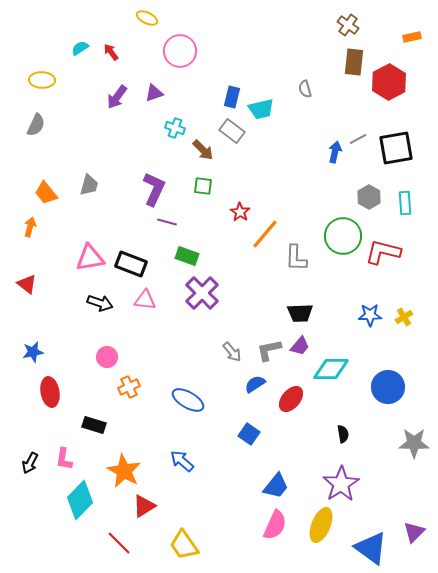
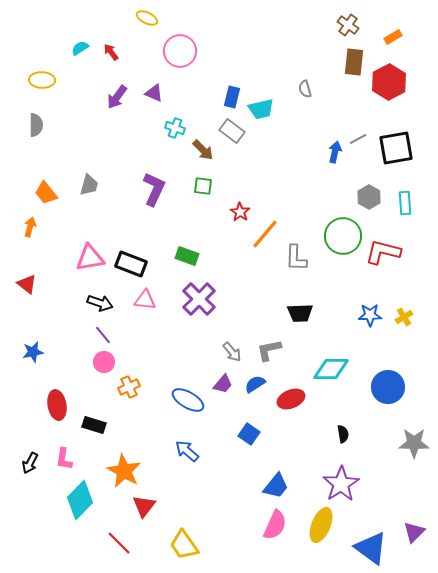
orange rectangle at (412, 37): moved 19 px left; rotated 18 degrees counterclockwise
purple triangle at (154, 93): rotated 42 degrees clockwise
gray semicircle at (36, 125): rotated 25 degrees counterclockwise
purple line at (167, 222): moved 64 px left, 113 px down; rotated 36 degrees clockwise
purple cross at (202, 293): moved 3 px left, 6 px down
purple trapezoid at (300, 346): moved 77 px left, 38 px down
pink circle at (107, 357): moved 3 px left, 5 px down
red ellipse at (50, 392): moved 7 px right, 13 px down
red ellipse at (291, 399): rotated 28 degrees clockwise
blue arrow at (182, 461): moved 5 px right, 10 px up
red triangle at (144, 506): rotated 20 degrees counterclockwise
